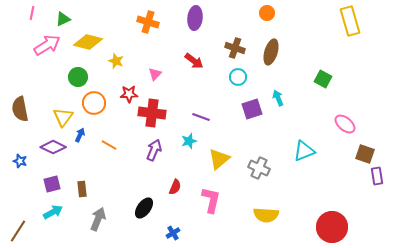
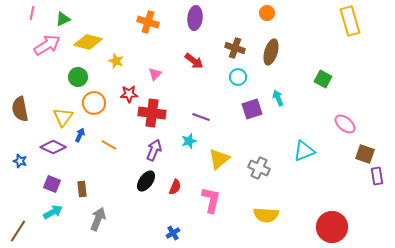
purple square at (52, 184): rotated 36 degrees clockwise
black ellipse at (144, 208): moved 2 px right, 27 px up
